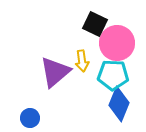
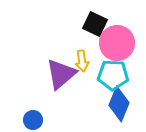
purple triangle: moved 6 px right, 2 px down
blue circle: moved 3 px right, 2 px down
